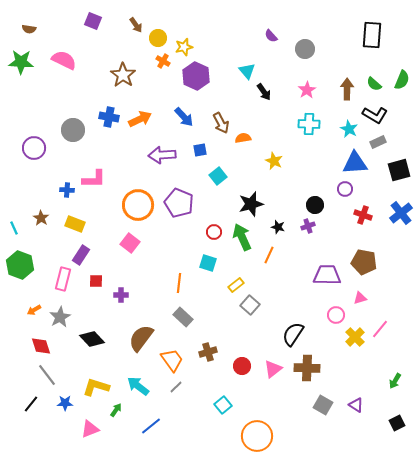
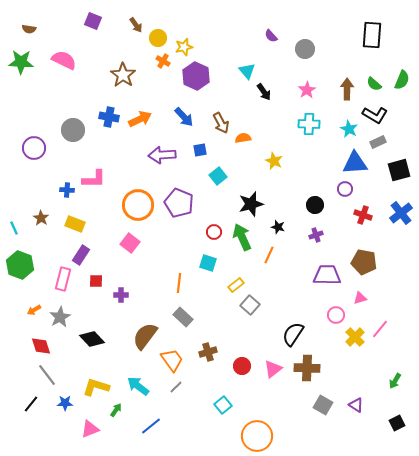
purple cross at (308, 226): moved 8 px right, 9 px down
brown semicircle at (141, 338): moved 4 px right, 2 px up
